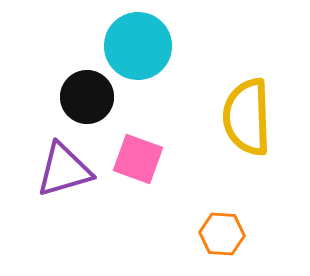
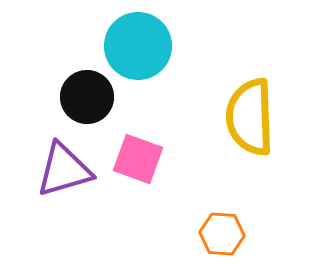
yellow semicircle: moved 3 px right
